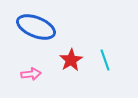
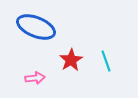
cyan line: moved 1 px right, 1 px down
pink arrow: moved 4 px right, 4 px down
